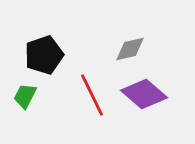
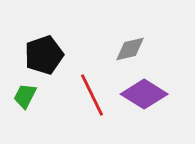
purple diamond: rotated 9 degrees counterclockwise
